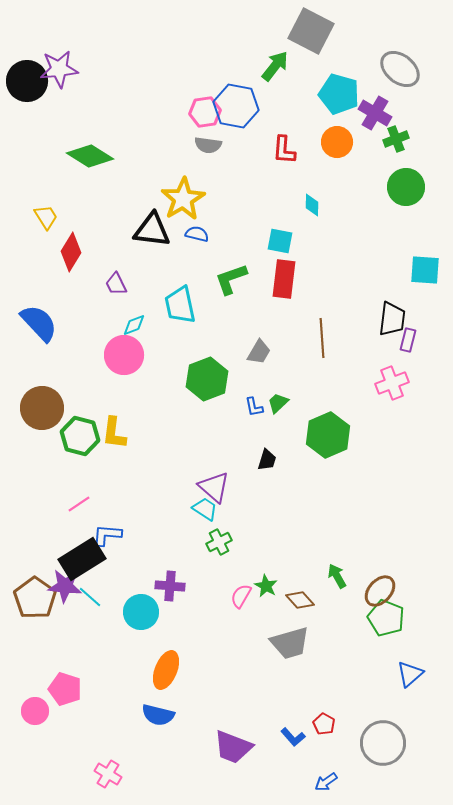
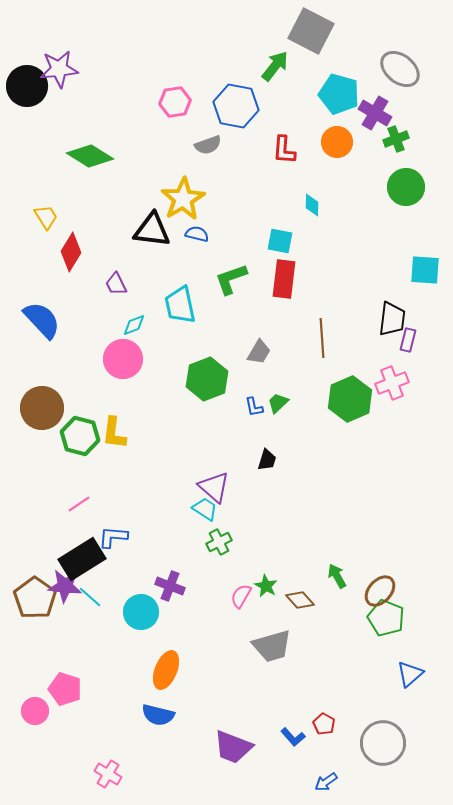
black circle at (27, 81): moved 5 px down
pink hexagon at (205, 112): moved 30 px left, 10 px up
gray semicircle at (208, 145): rotated 28 degrees counterclockwise
blue semicircle at (39, 323): moved 3 px right, 3 px up
pink circle at (124, 355): moved 1 px left, 4 px down
green hexagon at (328, 435): moved 22 px right, 36 px up
blue L-shape at (107, 535): moved 6 px right, 2 px down
purple cross at (170, 586): rotated 16 degrees clockwise
gray trapezoid at (290, 643): moved 18 px left, 3 px down
